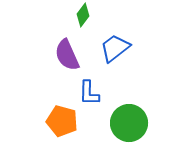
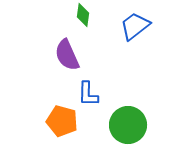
green diamond: rotated 30 degrees counterclockwise
blue trapezoid: moved 20 px right, 22 px up
blue L-shape: moved 1 px left, 1 px down
green circle: moved 1 px left, 2 px down
